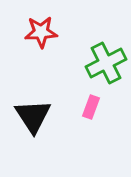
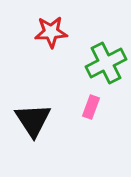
red star: moved 10 px right
black triangle: moved 4 px down
